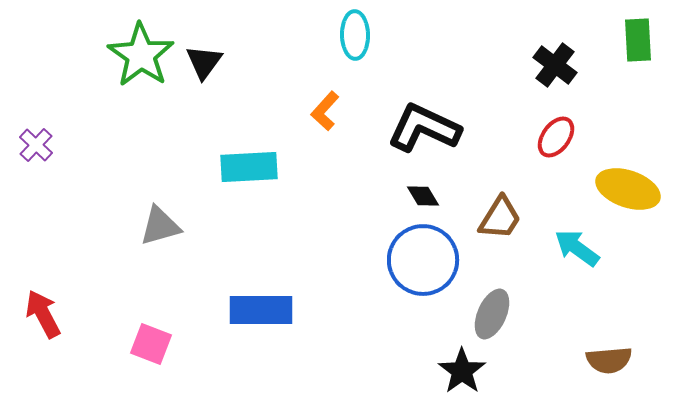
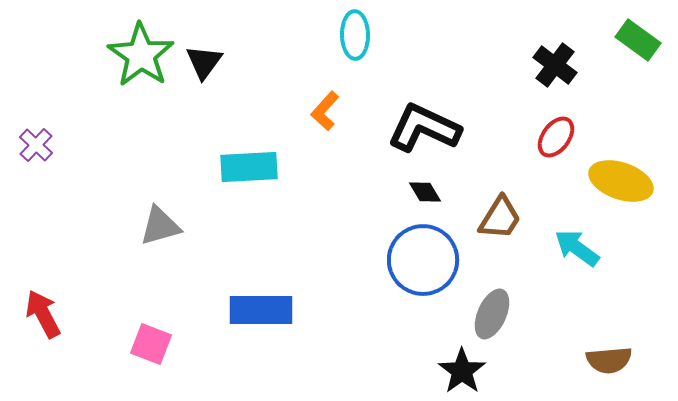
green rectangle: rotated 51 degrees counterclockwise
yellow ellipse: moved 7 px left, 8 px up
black diamond: moved 2 px right, 4 px up
